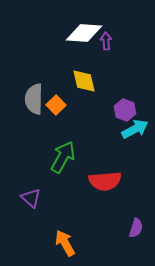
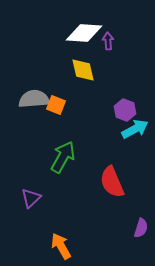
purple arrow: moved 2 px right
yellow diamond: moved 1 px left, 11 px up
gray semicircle: rotated 84 degrees clockwise
orange square: rotated 24 degrees counterclockwise
red semicircle: moved 7 px right, 1 px down; rotated 72 degrees clockwise
purple triangle: rotated 35 degrees clockwise
purple semicircle: moved 5 px right
orange arrow: moved 4 px left, 3 px down
